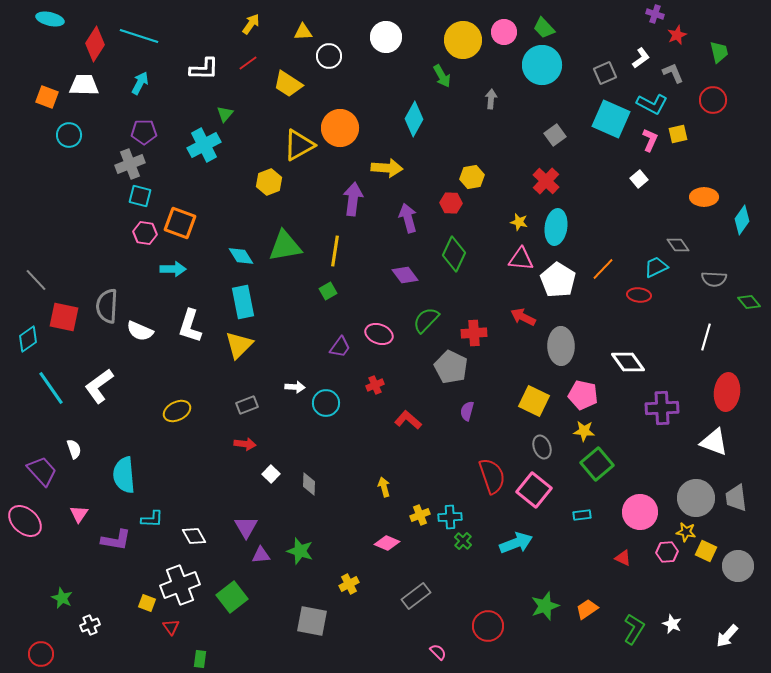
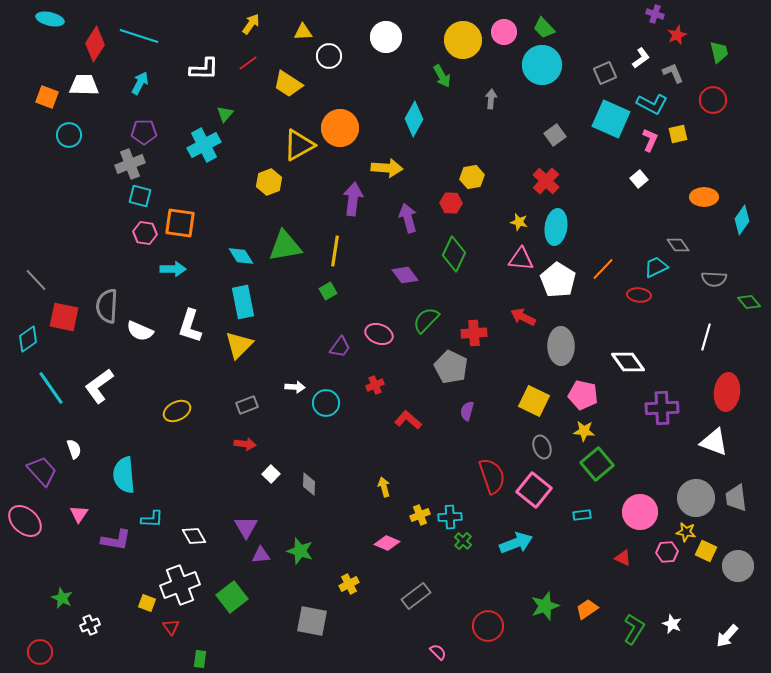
orange square at (180, 223): rotated 12 degrees counterclockwise
red circle at (41, 654): moved 1 px left, 2 px up
